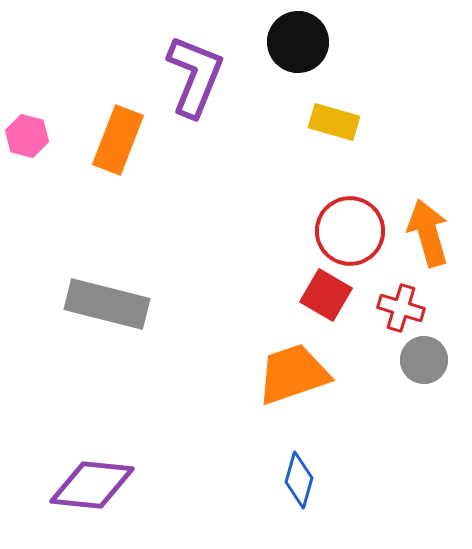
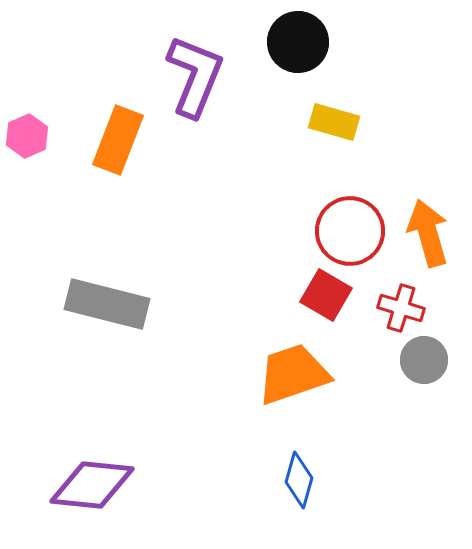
pink hexagon: rotated 21 degrees clockwise
